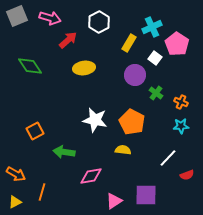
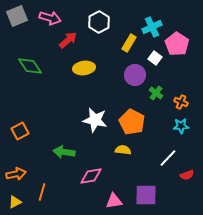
orange square: moved 15 px left
orange arrow: rotated 42 degrees counterclockwise
pink triangle: rotated 24 degrees clockwise
